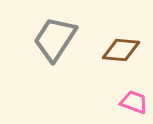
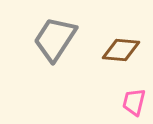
pink trapezoid: rotated 96 degrees counterclockwise
